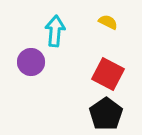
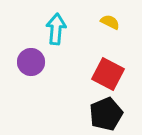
yellow semicircle: moved 2 px right
cyan arrow: moved 1 px right, 2 px up
black pentagon: rotated 12 degrees clockwise
